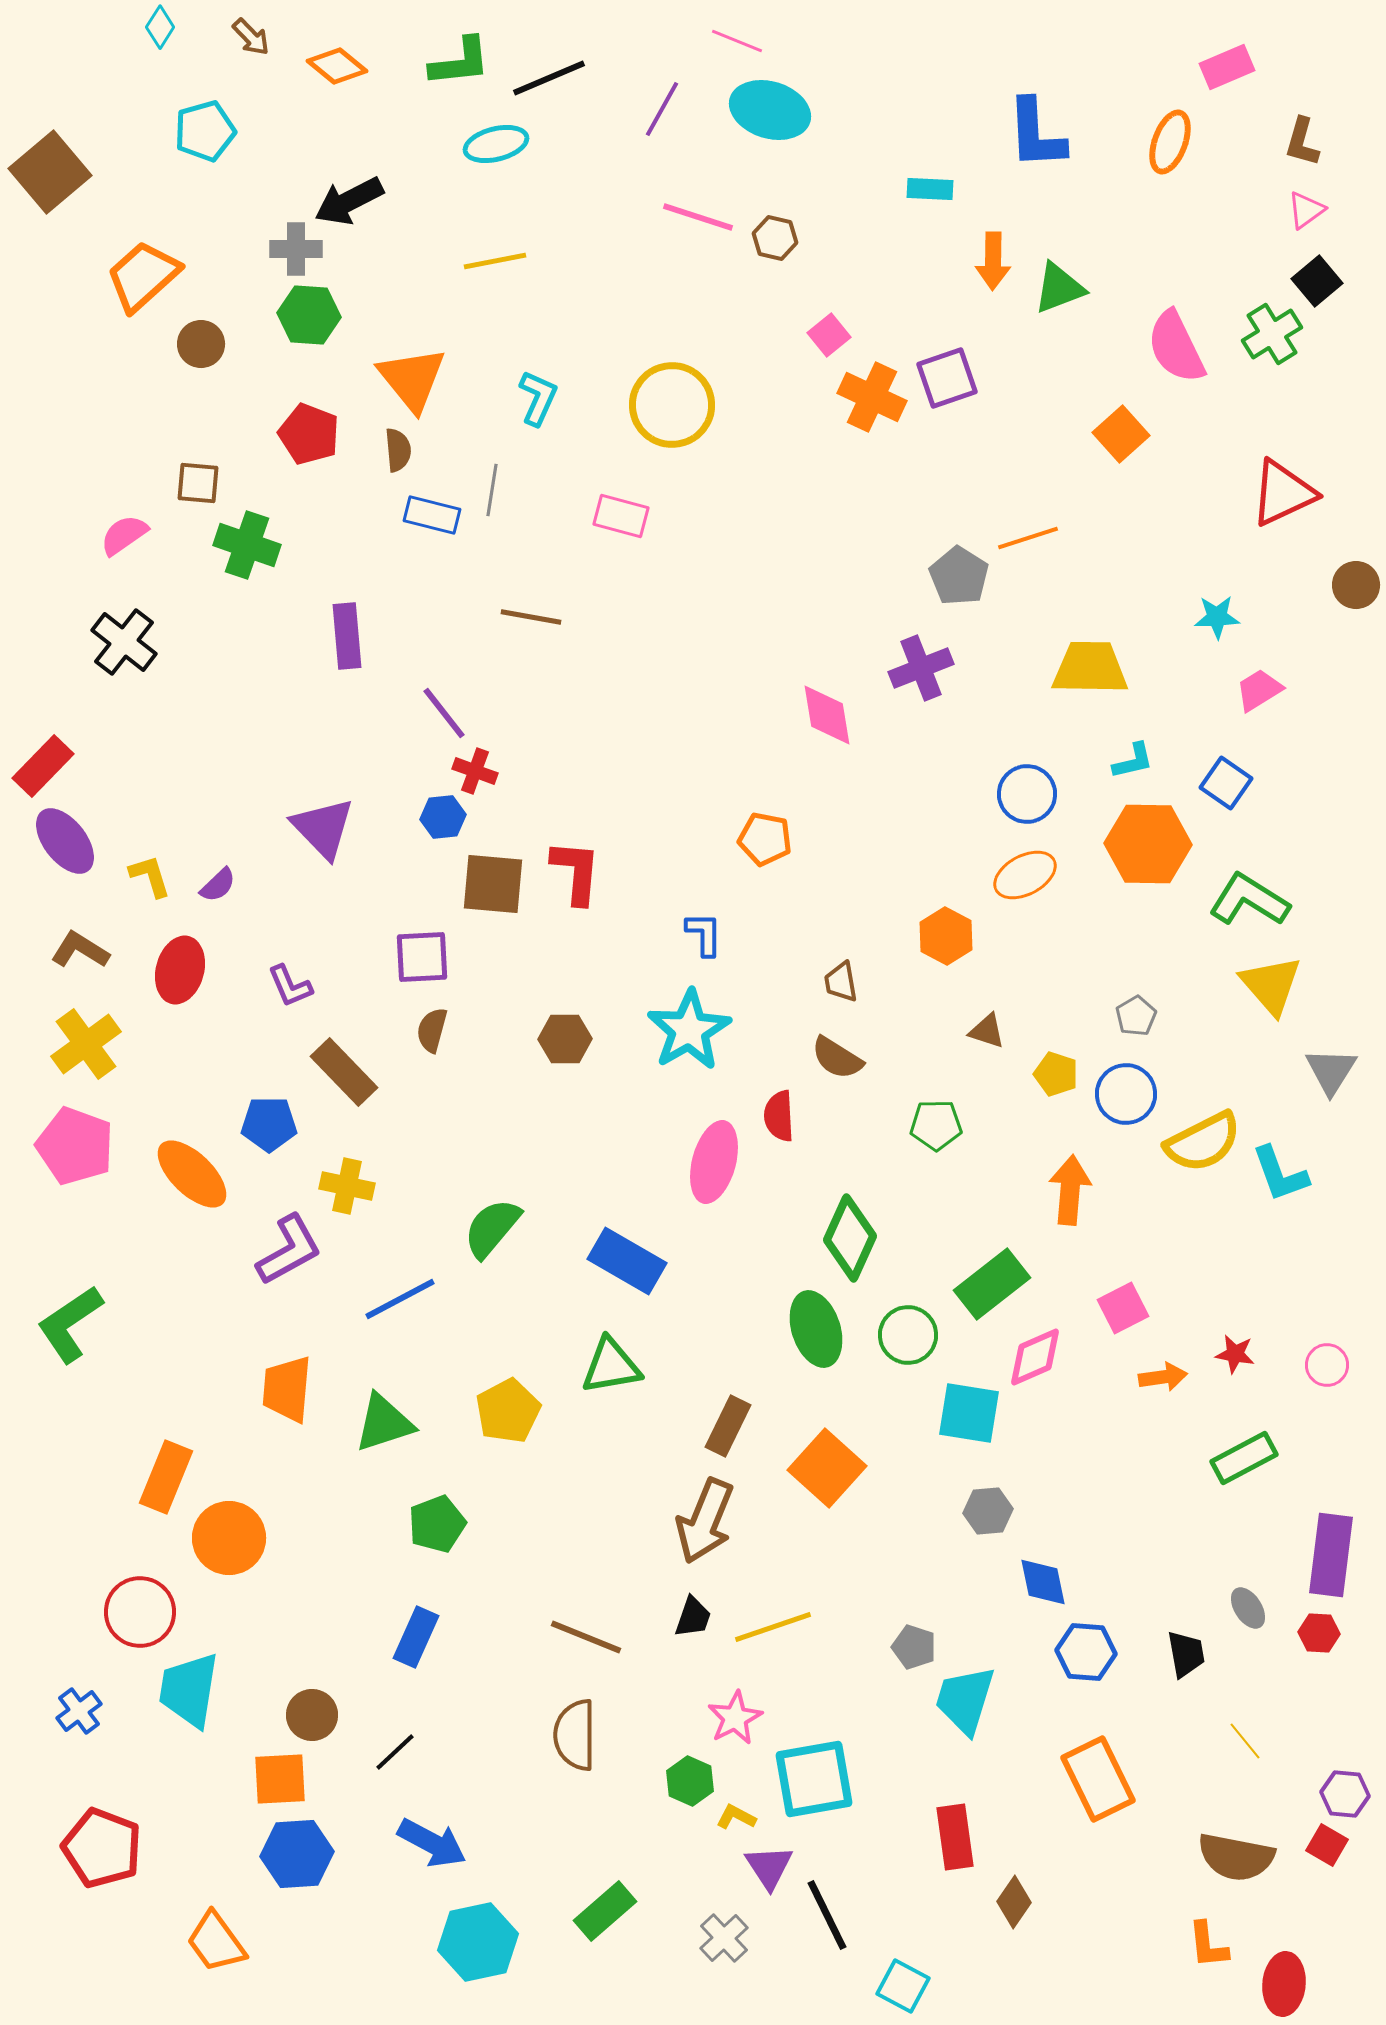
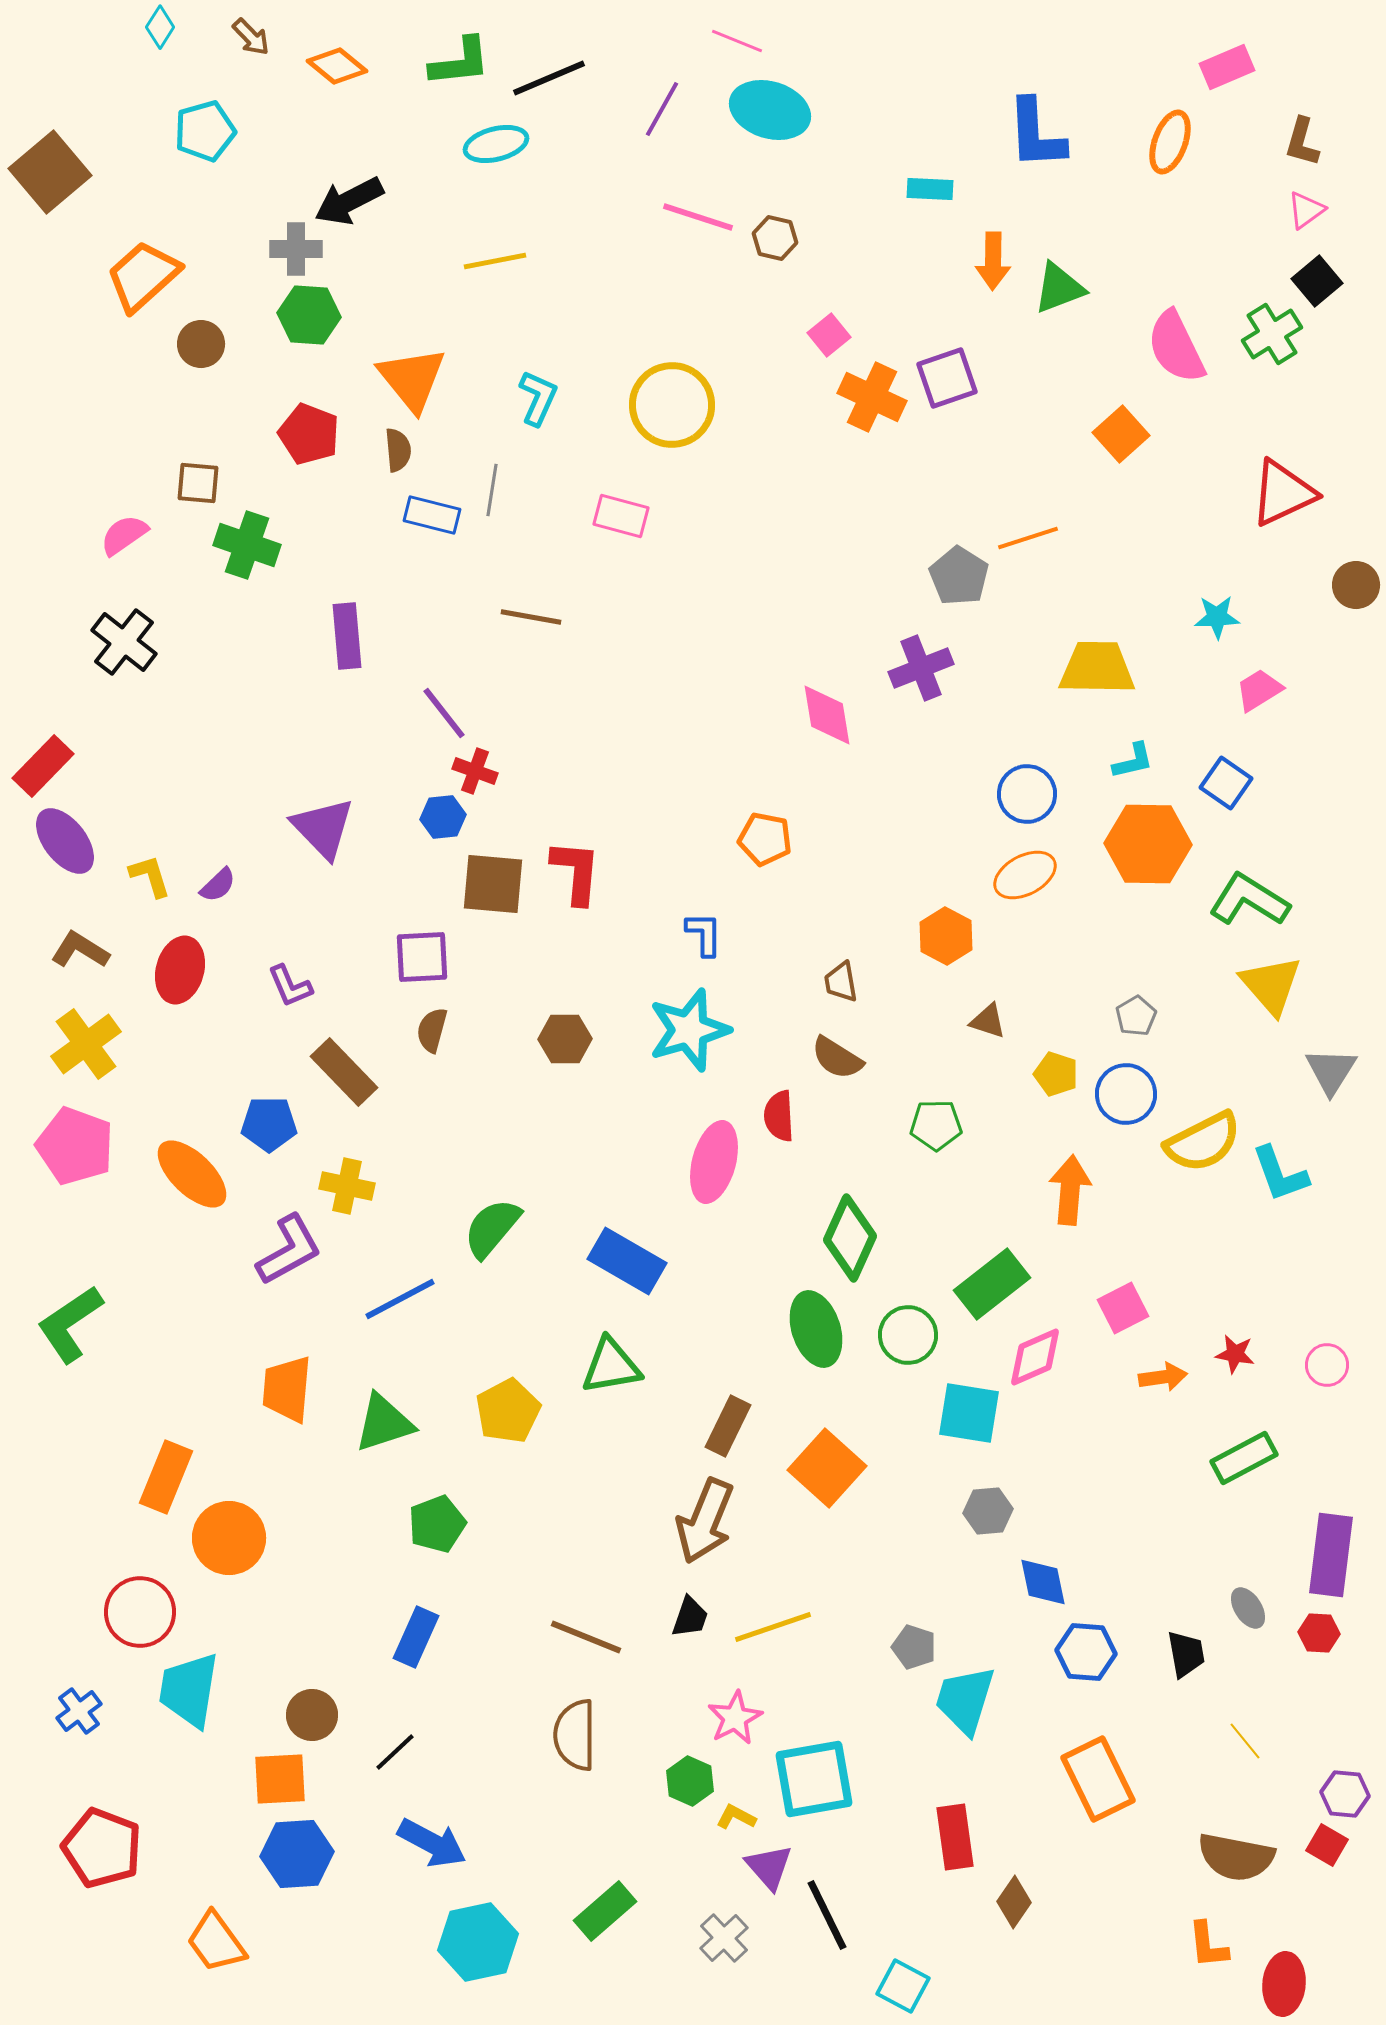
yellow trapezoid at (1090, 668): moved 7 px right
cyan star at (689, 1030): rotated 14 degrees clockwise
brown triangle at (987, 1031): moved 1 px right, 10 px up
black trapezoid at (693, 1617): moved 3 px left
purple triangle at (769, 1867): rotated 8 degrees counterclockwise
